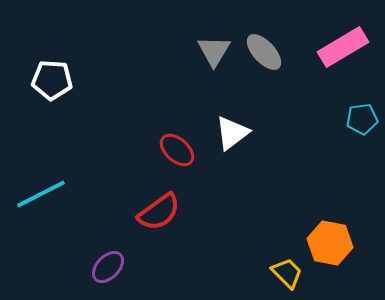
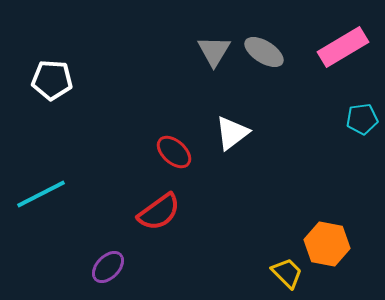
gray ellipse: rotated 15 degrees counterclockwise
red ellipse: moved 3 px left, 2 px down
orange hexagon: moved 3 px left, 1 px down
